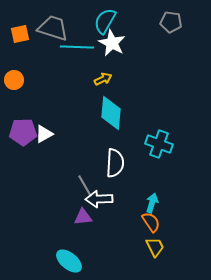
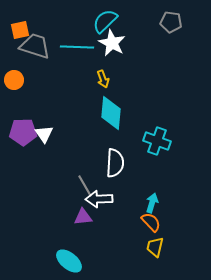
cyan semicircle: rotated 16 degrees clockwise
gray trapezoid: moved 18 px left, 18 px down
orange square: moved 4 px up
yellow arrow: rotated 96 degrees clockwise
white triangle: rotated 36 degrees counterclockwise
cyan cross: moved 2 px left, 3 px up
orange semicircle: rotated 10 degrees counterclockwise
yellow trapezoid: rotated 140 degrees counterclockwise
